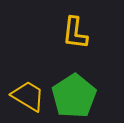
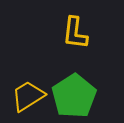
yellow trapezoid: rotated 63 degrees counterclockwise
